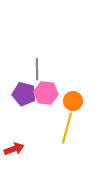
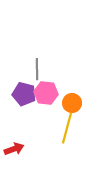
orange circle: moved 1 px left, 2 px down
